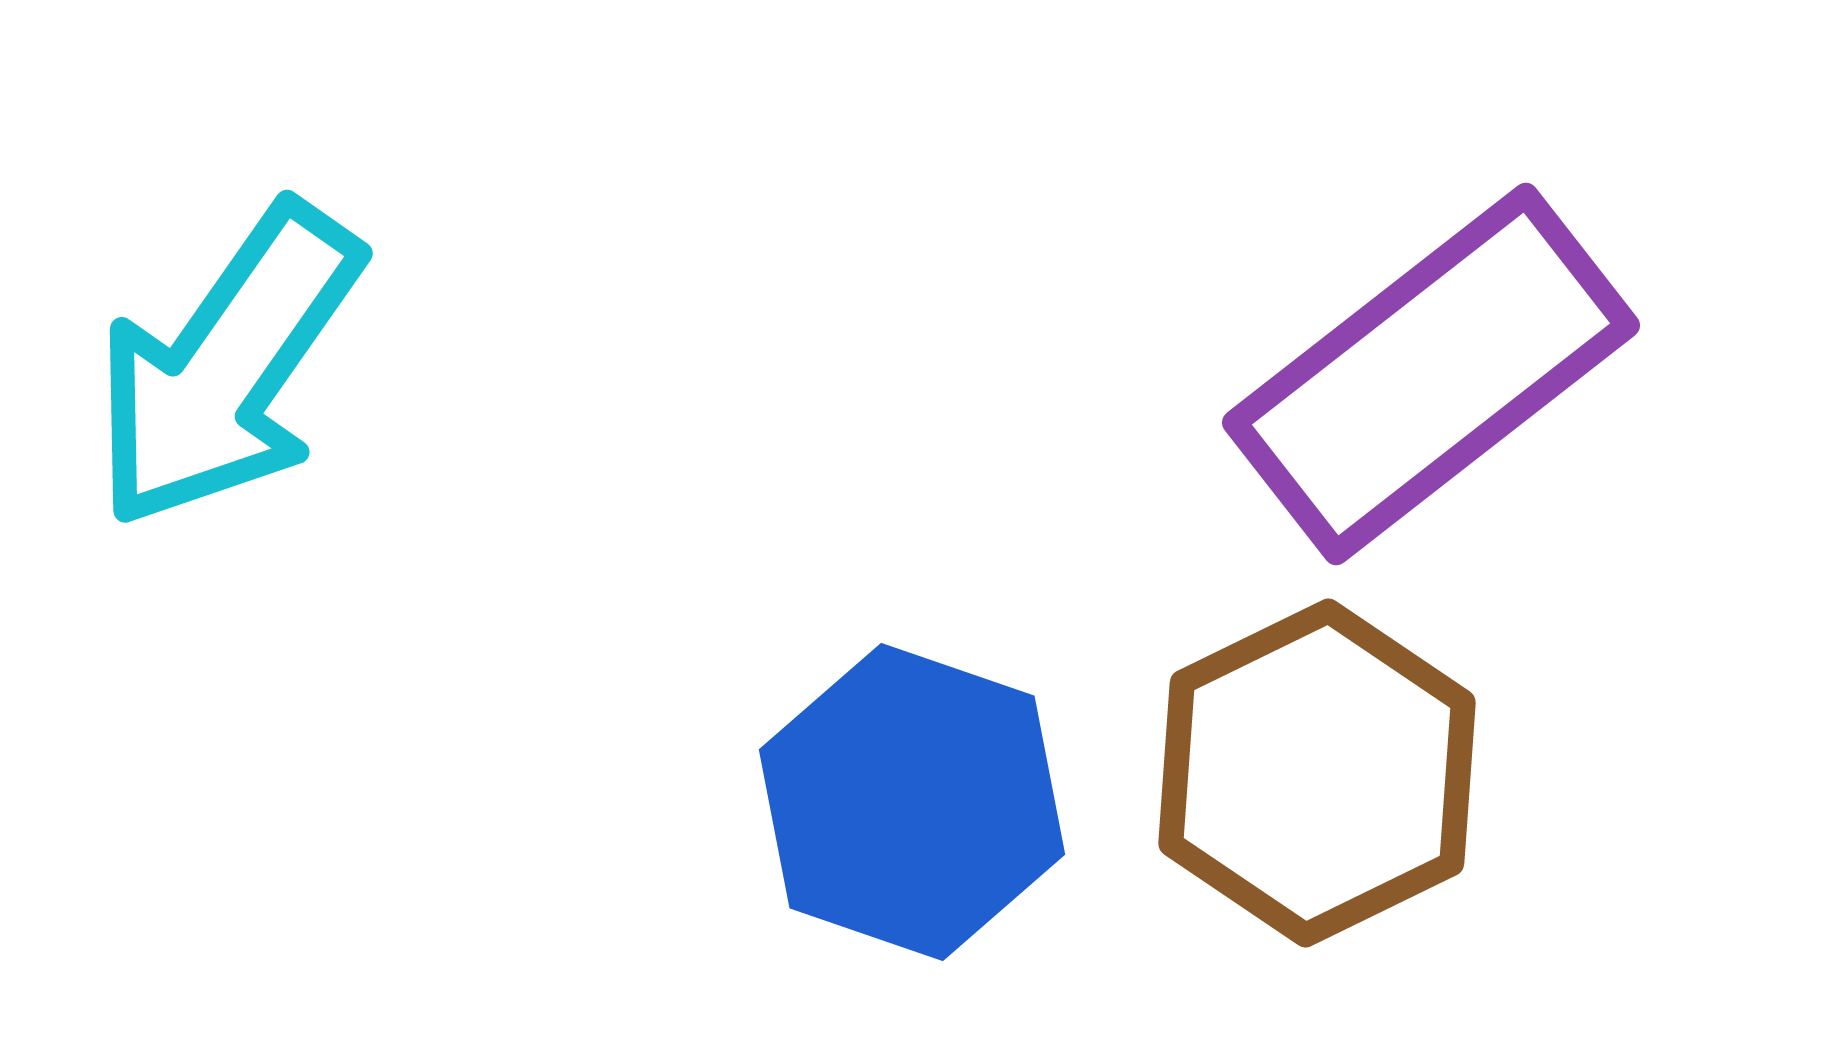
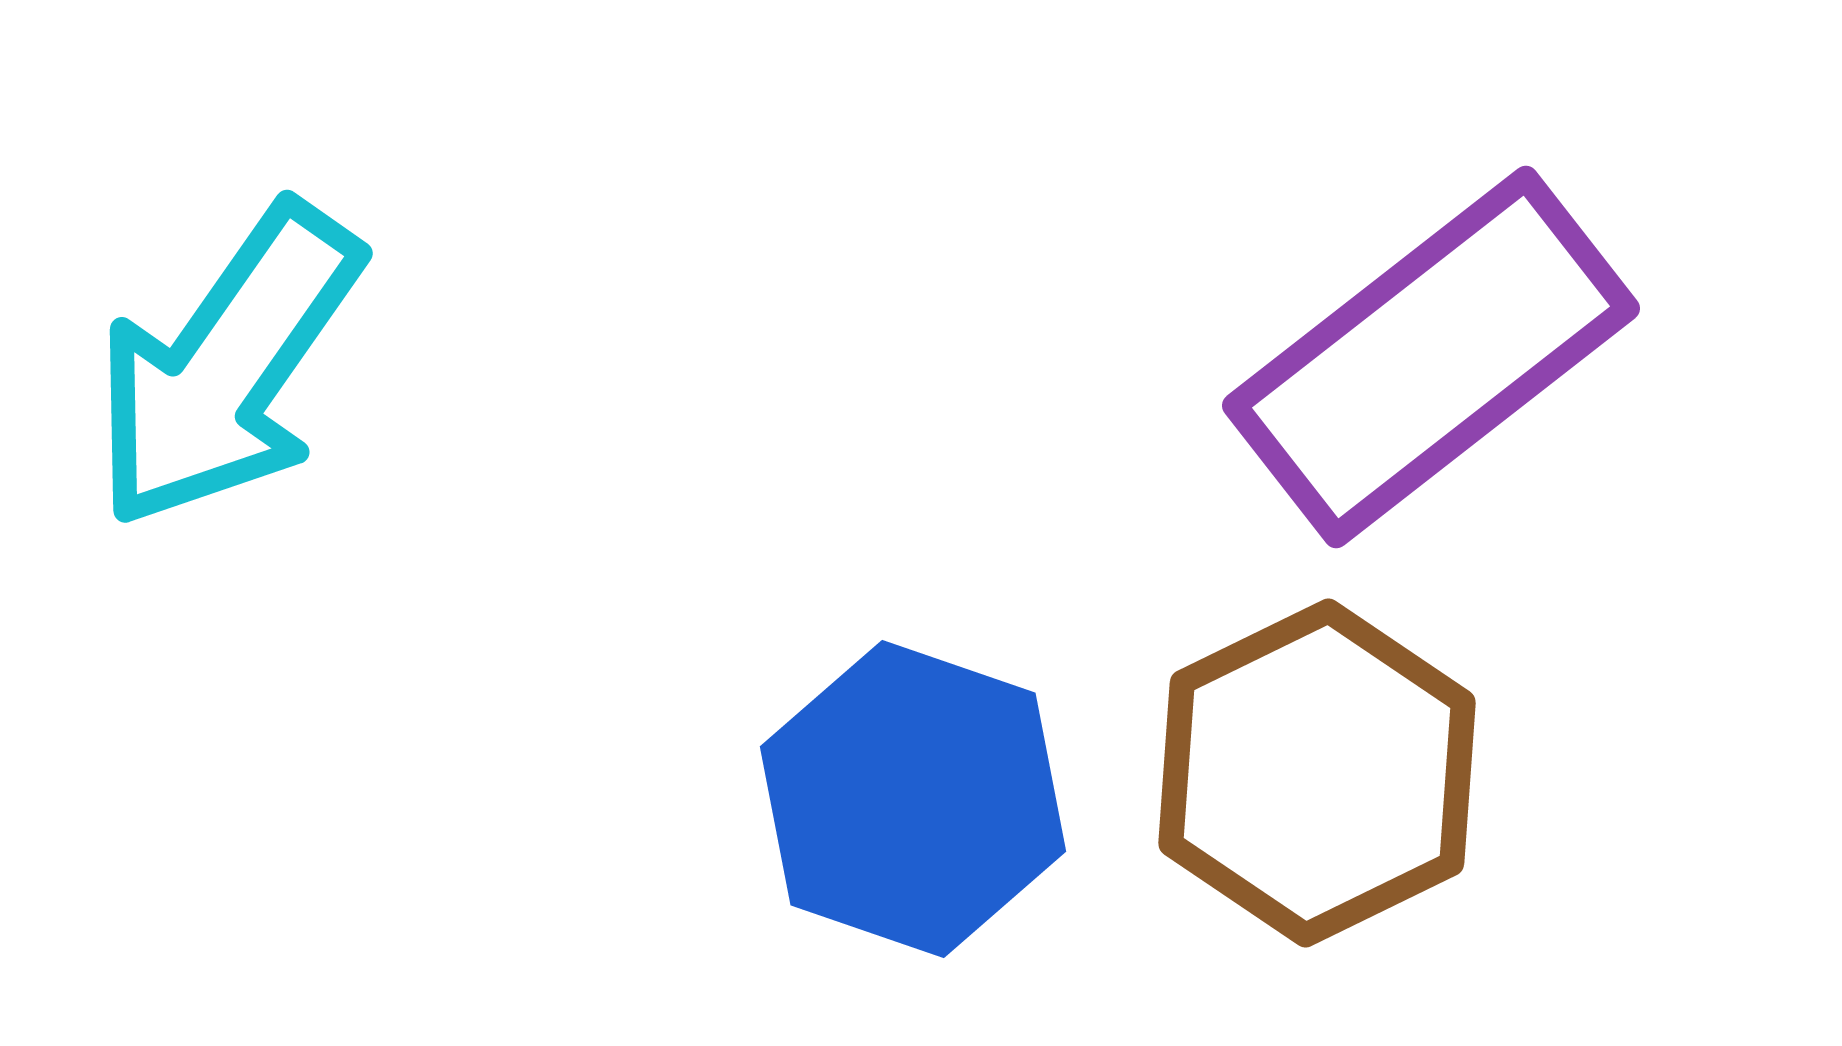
purple rectangle: moved 17 px up
blue hexagon: moved 1 px right, 3 px up
